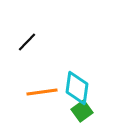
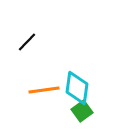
orange line: moved 2 px right, 2 px up
